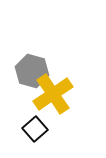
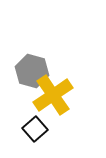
yellow cross: moved 1 px down
